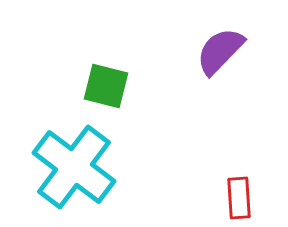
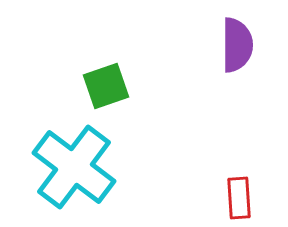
purple semicircle: moved 17 px right, 6 px up; rotated 136 degrees clockwise
green square: rotated 33 degrees counterclockwise
